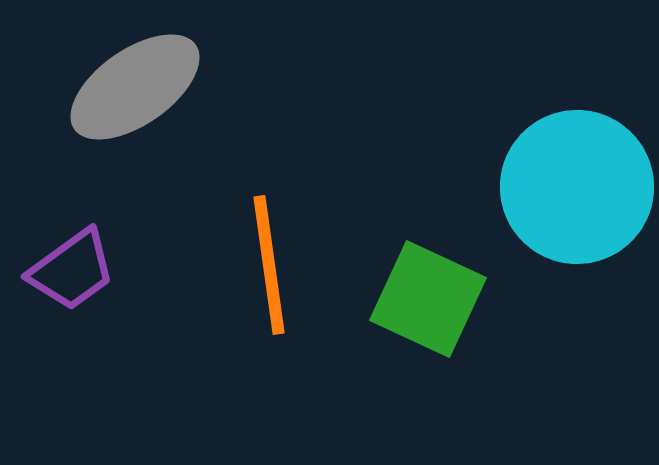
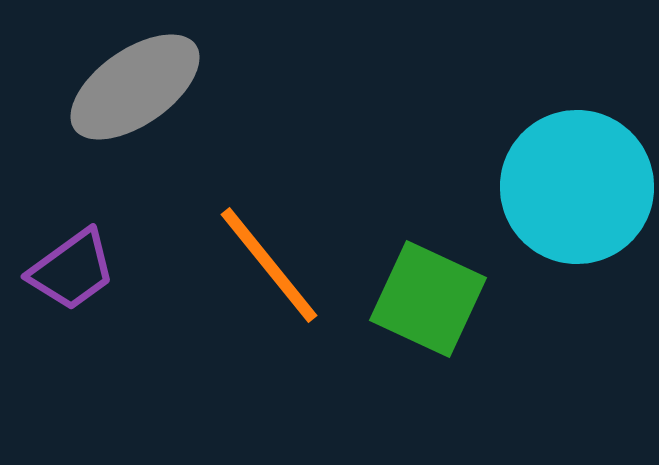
orange line: rotated 31 degrees counterclockwise
